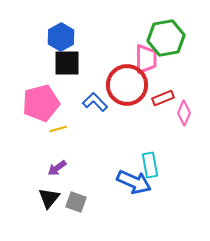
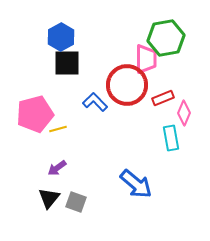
pink pentagon: moved 6 px left, 11 px down
cyan rectangle: moved 21 px right, 27 px up
blue arrow: moved 2 px right, 2 px down; rotated 16 degrees clockwise
